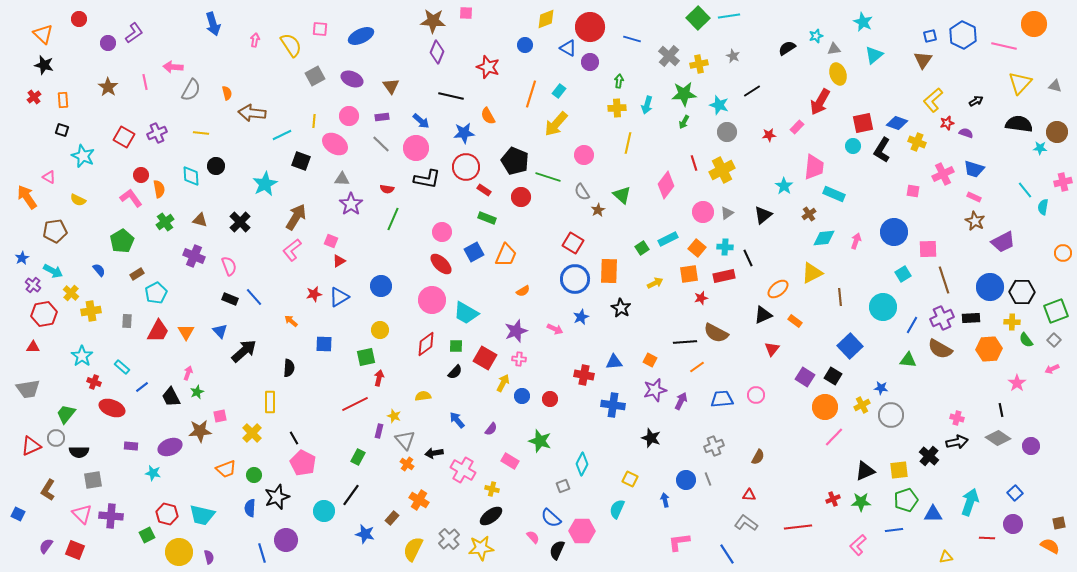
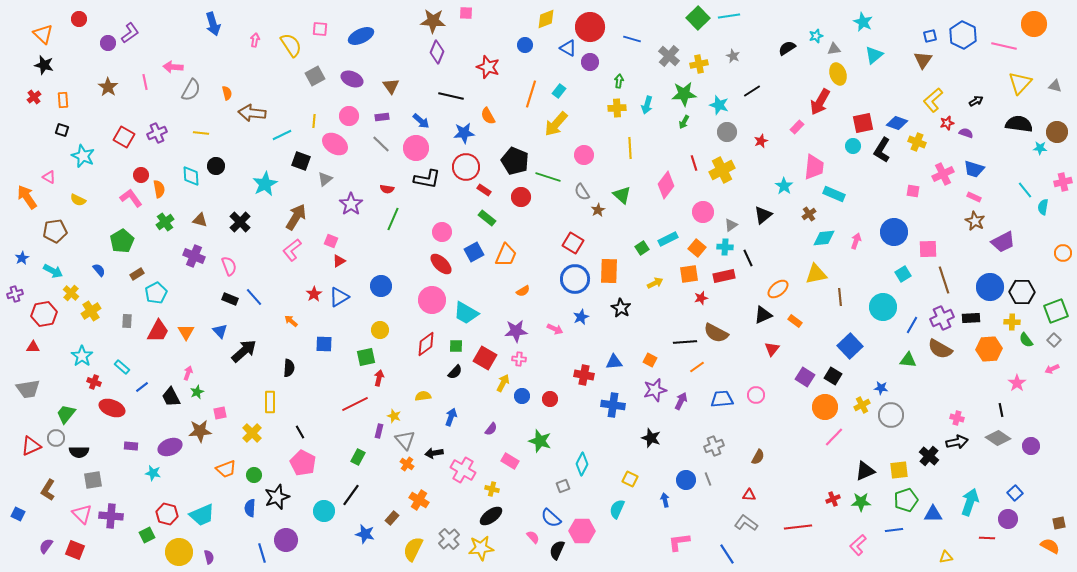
purple L-shape at (134, 33): moved 4 px left
red star at (769, 135): moved 8 px left, 6 px down; rotated 16 degrees counterclockwise
yellow line at (628, 143): moved 2 px right, 5 px down; rotated 15 degrees counterclockwise
gray triangle at (342, 179): moved 17 px left; rotated 42 degrees counterclockwise
gray triangle at (727, 213): moved 4 px right, 12 px down
green rectangle at (487, 218): rotated 18 degrees clockwise
yellow triangle at (812, 273): moved 4 px right, 1 px down; rotated 15 degrees clockwise
purple cross at (33, 285): moved 18 px left, 9 px down; rotated 35 degrees clockwise
red star at (314, 294): rotated 21 degrees counterclockwise
yellow cross at (91, 311): rotated 24 degrees counterclockwise
purple star at (516, 331): rotated 15 degrees clockwise
pink square at (220, 416): moved 3 px up
blue arrow at (457, 420): moved 6 px left, 3 px up; rotated 60 degrees clockwise
black line at (294, 438): moved 6 px right, 6 px up
cyan trapezoid at (202, 515): rotated 36 degrees counterclockwise
purple circle at (1013, 524): moved 5 px left, 5 px up
